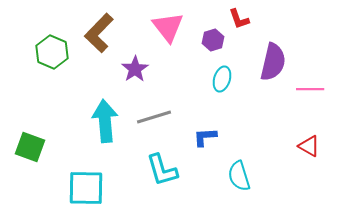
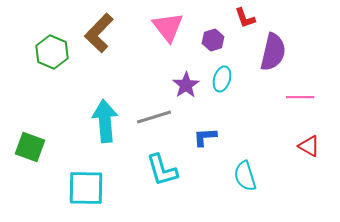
red L-shape: moved 6 px right, 1 px up
purple semicircle: moved 10 px up
purple star: moved 51 px right, 16 px down
pink line: moved 10 px left, 8 px down
cyan semicircle: moved 6 px right
